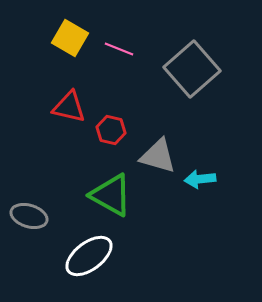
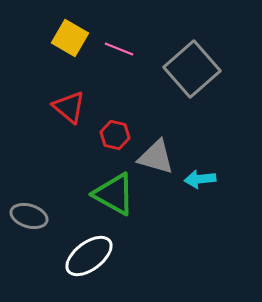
red triangle: rotated 27 degrees clockwise
red hexagon: moved 4 px right, 5 px down
gray triangle: moved 2 px left, 1 px down
green triangle: moved 3 px right, 1 px up
